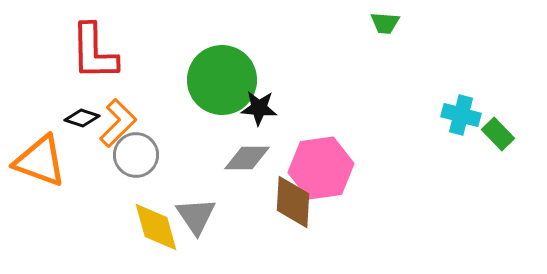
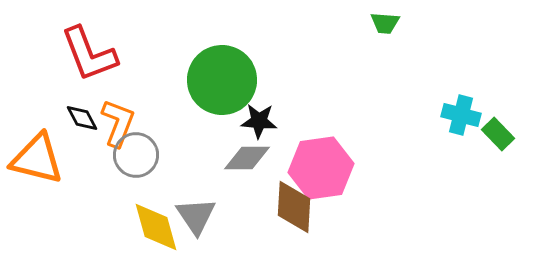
red L-shape: moved 5 px left, 2 px down; rotated 20 degrees counterclockwise
black star: moved 13 px down
black diamond: rotated 44 degrees clockwise
orange L-shape: rotated 24 degrees counterclockwise
orange triangle: moved 3 px left, 2 px up; rotated 6 degrees counterclockwise
brown diamond: moved 1 px right, 5 px down
